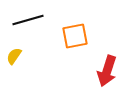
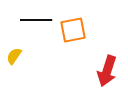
black line: moved 8 px right; rotated 16 degrees clockwise
orange square: moved 2 px left, 6 px up
